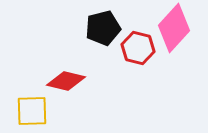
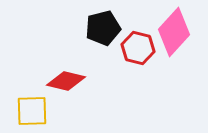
pink diamond: moved 4 px down
